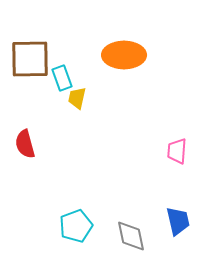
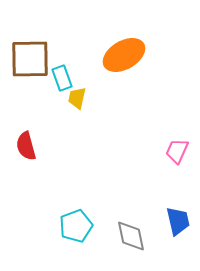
orange ellipse: rotated 30 degrees counterclockwise
red semicircle: moved 1 px right, 2 px down
pink trapezoid: rotated 20 degrees clockwise
